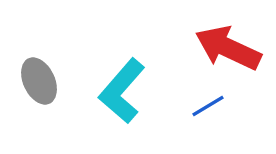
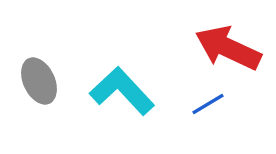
cyan L-shape: rotated 96 degrees clockwise
blue line: moved 2 px up
